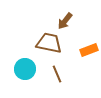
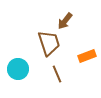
brown trapezoid: rotated 60 degrees clockwise
orange rectangle: moved 2 px left, 6 px down
cyan circle: moved 7 px left
